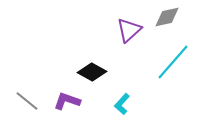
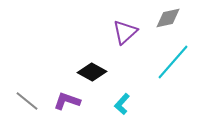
gray diamond: moved 1 px right, 1 px down
purple triangle: moved 4 px left, 2 px down
